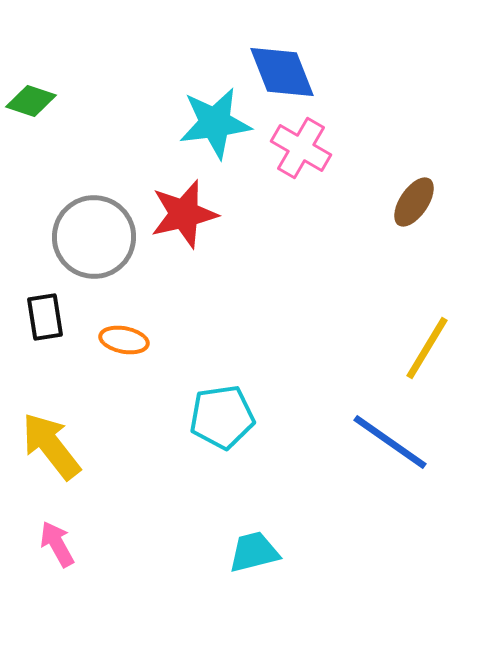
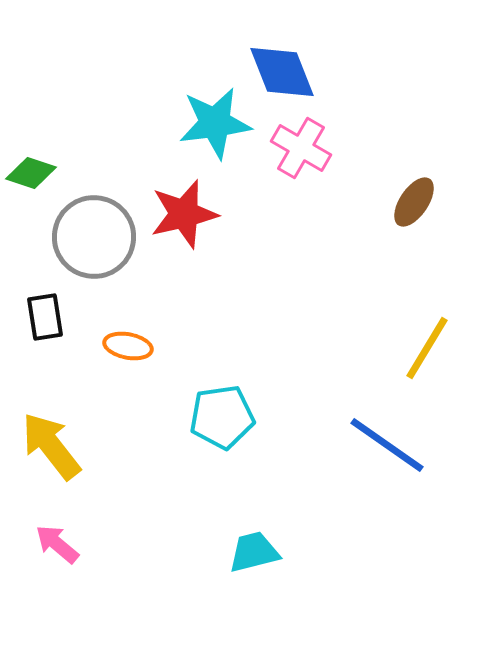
green diamond: moved 72 px down
orange ellipse: moved 4 px right, 6 px down
blue line: moved 3 px left, 3 px down
pink arrow: rotated 21 degrees counterclockwise
